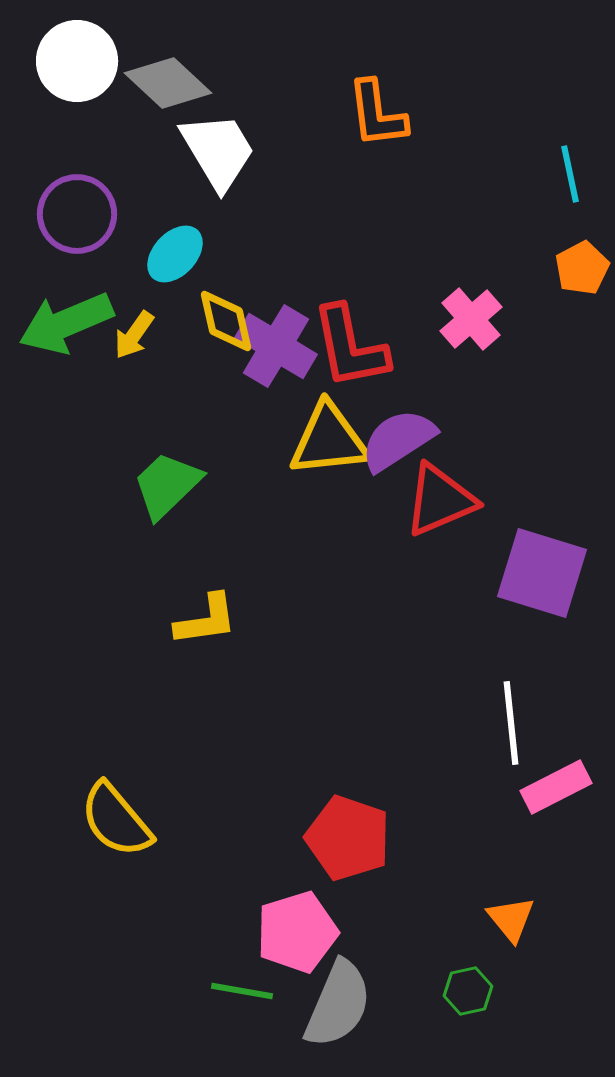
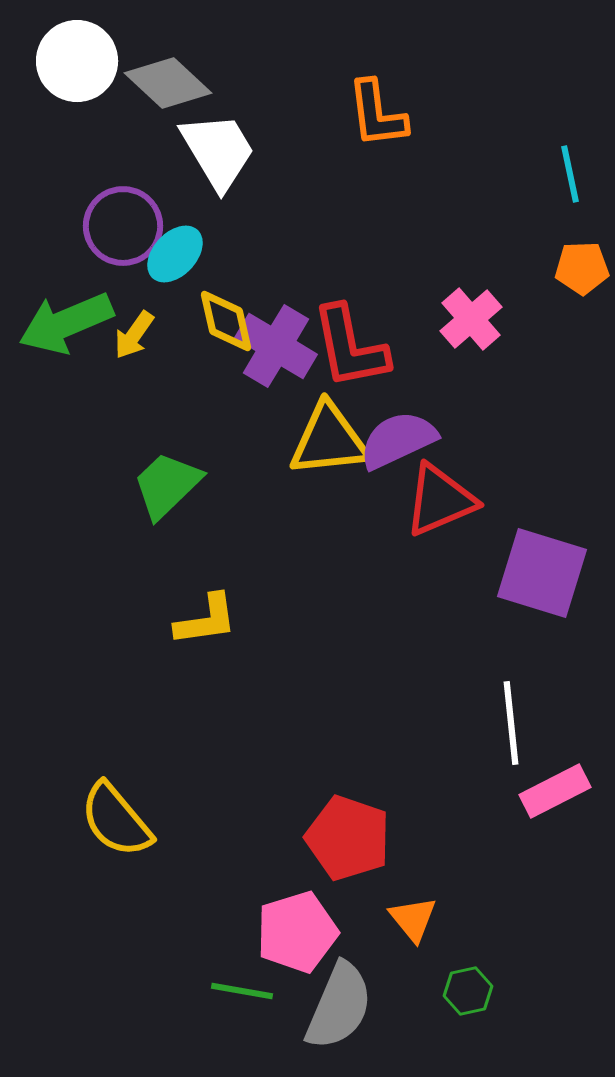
purple circle: moved 46 px right, 12 px down
orange pentagon: rotated 26 degrees clockwise
purple semicircle: rotated 8 degrees clockwise
pink rectangle: moved 1 px left, 4 px down
orange triangle: moved 98 px left
gray semicircle: moved 1 px right, 2 px down
